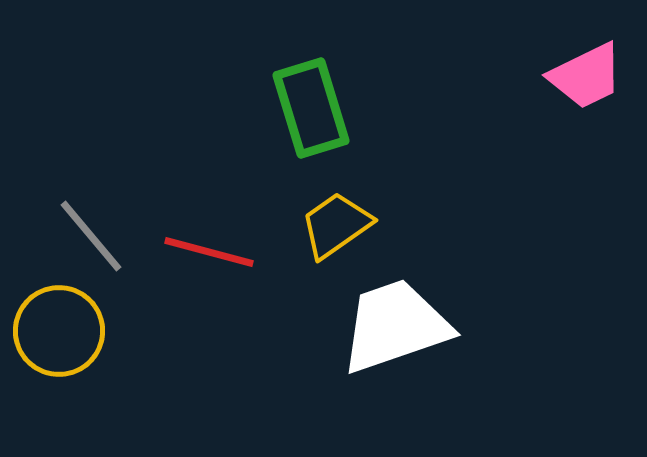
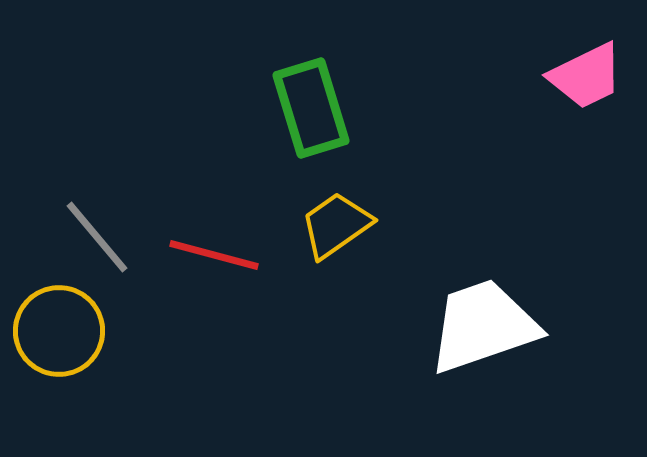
gray line: moved 6 px right, 1 px down
red line: moved 5 px right, 3 px down
white trapezoid: moved 88 px right
